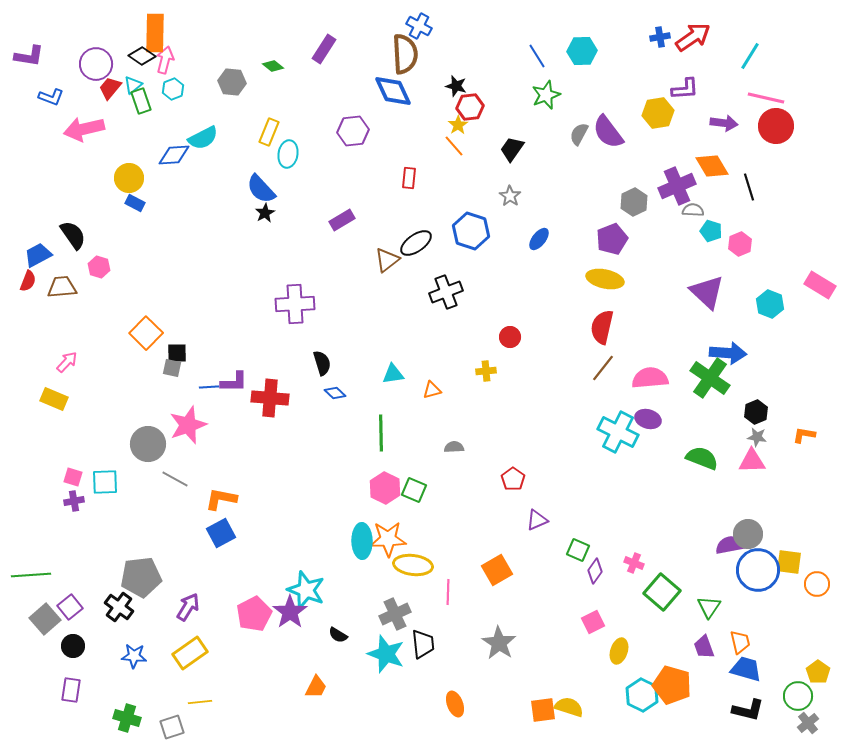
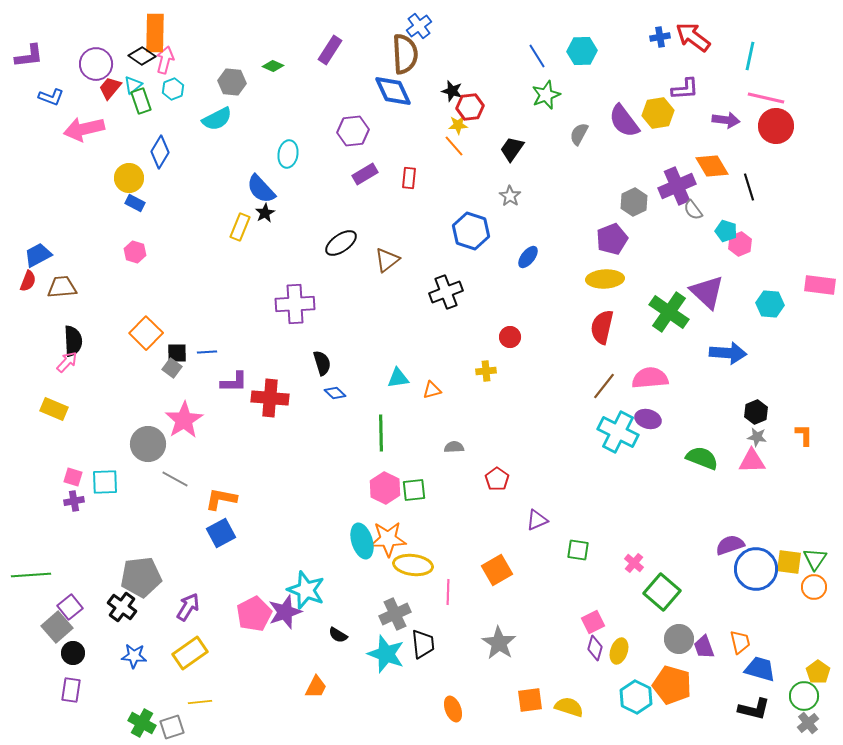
blue cross at (419, 26): rotated 25 degrees clockwise
red arrow at (693, 37): rotated 108 degrees counterclockwise
purple rectangle at (324, 49): moved 6 px right, 1 px down
purple L-shape at (29, 56): rotated 16 degrees counterclockwise
cyan line at (750, 56): rotated 20 degrees counterclockwise
green diamond at (273, 66): rotated 15 degrees counterclockwise
black star at (456, 86): moved 4 px left, 5 px down
purple arrow at (724, 123): moved 2 px right, 3 px up
yellow star at (458, 125): rotated 30 degrees clockwise
yellow rectangle at (269, 132): moved 29 px left, 95 px down
purple semicircle at (608, 132): moved 16 px right, 11 px up
cyan semicircle at (203, 138): moved 14 px right, 19 px up
blue diamond at (174, 155): moved 14 px left, 3 px up; rotated 56 degrees counterclockwise
gray semicircle at (693, 210): rotated 130 degrees counterclockwise
purple rectangle at (342, 220): moved 23 px right, 46 px up
cyan pentagon at (711, 231): moved 15 px right
black semicircle at (73, 235): moved 106 px down; rotated 32 degrees clockwise
blue ellipse at (539, 239): moved 11 px left, 18 px down
black ellipse at (416, 243): moved 75 px left
pink hexagon at (99, 267): moved 36 px right, 15 px up
yellow ellipse at (605, 279): rotated 15 degrees counterclockwise
pink rectangle at (820, 285): rotated 24 degrees counterclockwise
cyan hexagon at (770, 304): rotated 16 degrees counterclockwise
gray square at (172, 368): rotated 24 degrees clockwise
brown line at (603, 368): moved 1 px right, 18 px down
cyan triangle at (393, 374): moved 5 px right, 4 px down
green cross at (710, 378): moved 41 px left, 66 px up
blue line at (209, 387): moved 2 px left, 35 px up
yellow rectangle at (54, 399): moved 10 px down
pink star at (188, 425): moved 4 px left, 5 px up; rotated 12 degrees counterclockwise
orange L-shape at (804, 435): rotated 80 degrees clockwise
red pentagon at (513, 479): moved 16 px left
green square at (414, 490): rotated 30 degrees counterclockwise
gray circle at (748, 534): moved 69 px left, 105 px down
cyan ellipse at (362, 541): rotated 16 degrees counterclockwise
purple semicircle at (730, 545): rotated 8 degrees counterclockwise
green square at (578, 550): rotated 15 degrees counterclockwise
pink cross at (634, 563): rotated 18 degrees clockwise
blue circle at (758, 570): moved 2 px left, 1 px up
purple diamond at (595, 571): moved 77 px down; rotated 20 degrees counterclockwise
orange circle at (817, 584): moved 3 px left, 3 px down
black cross at (119, 607): moved 3 px right
green triangle at (709, 607): moved 106 px right, 48 px up
purple star at (290, 612): moved 5 px left; rotated 16 degrees clockwise
gray square at (45, 619): moved 12 px right, 8 px down
black circle at (73, 646): moved 7 px down
blue trapezoid at (746, 669): moved 14 px right
cyan hexagon at (642, 695): moved 6 px left, 2 px down
green circle at (798, 696): moved 6 px right
orange ellipse at (455, 704): moved 2 px left, 5 px down
orange square at (543, 710): moved 13 px left, 10 px up
black L-shape at (748, 710): moved 6 px right, 1 px up
green cross at (127, 718): moved 15 px right, 5 px down; rotated 12 degrees clockwise
